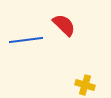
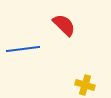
blue line: moved 3 px left, 9 px down
